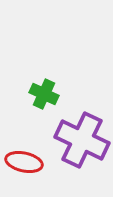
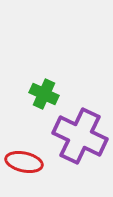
purple cross: moved 2 px left, 4 px up
